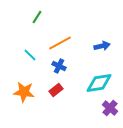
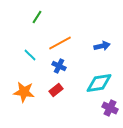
purple cross: rotated 14 degrees counterclockwise
